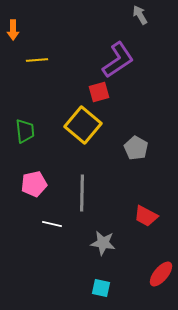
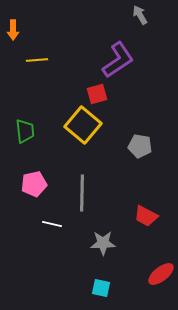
red square: moved 2 px left, 2 px down
gray pentagon: moved 4 px right, 2 px up; rotated 20 degrees counterclockwise
gray star: rotated 10 degrees counterclockwise
red ellipse: rotated 12 degrees clockwise
